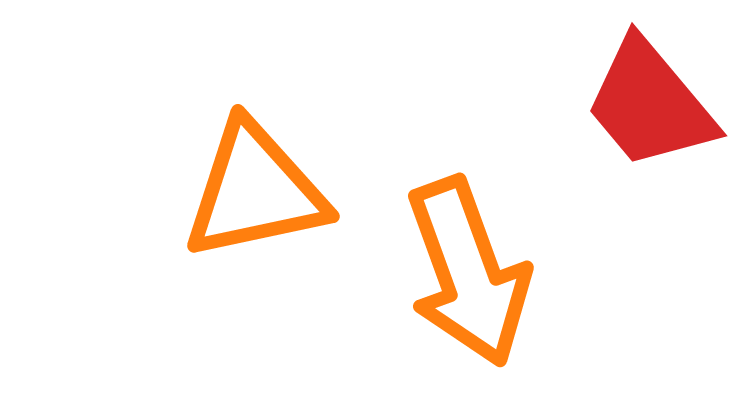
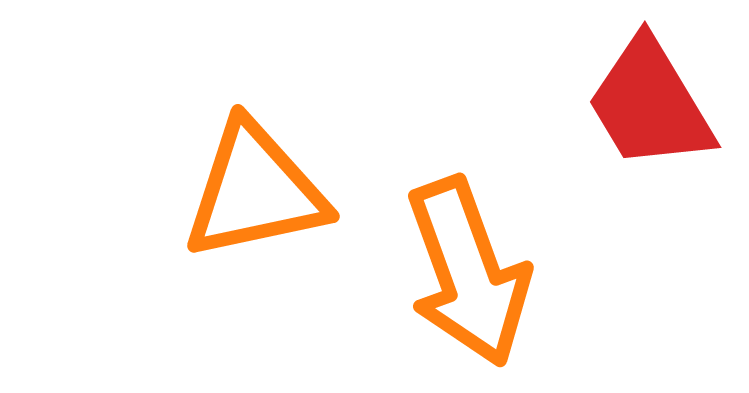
red trapezoid: rotated 9 degrees clockwise
